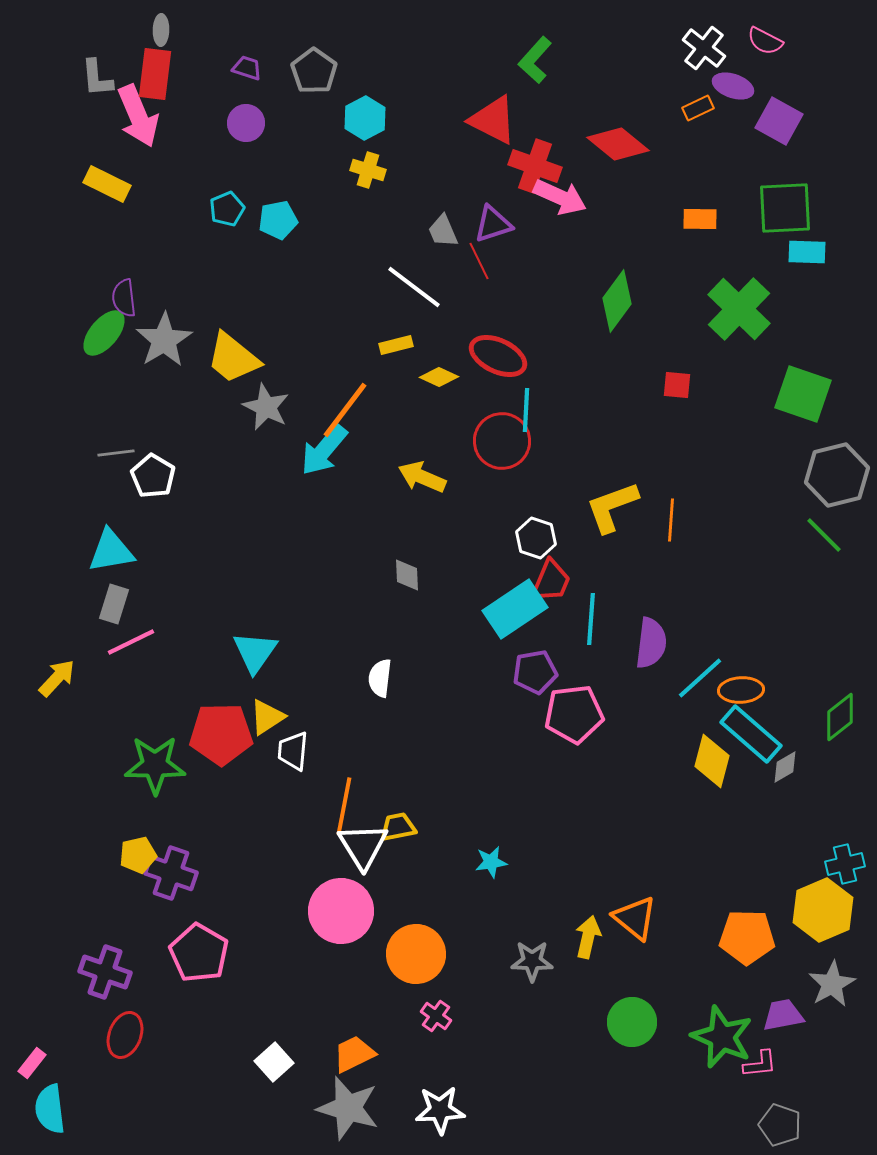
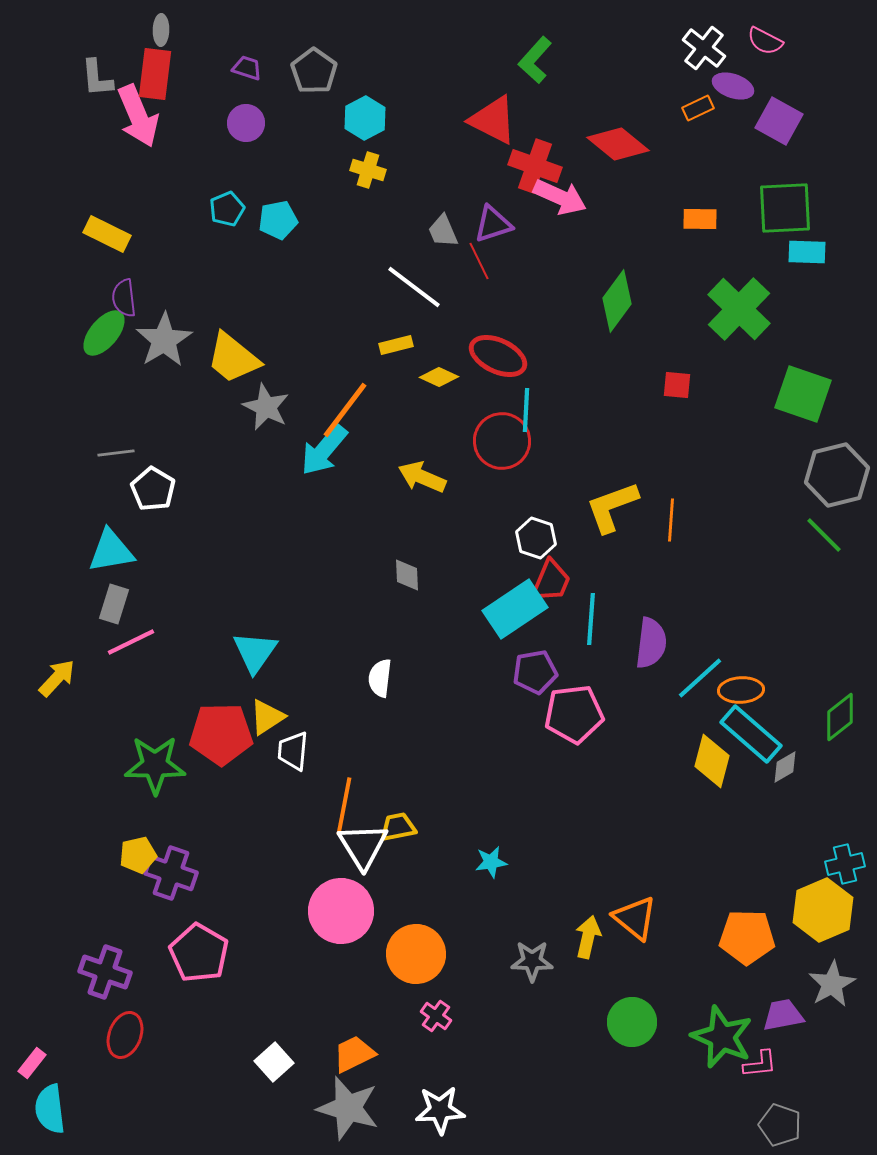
yellow rectangle at (107, 184): moved 50 px down
white pentagon at (153, 476): moved 13 px down
